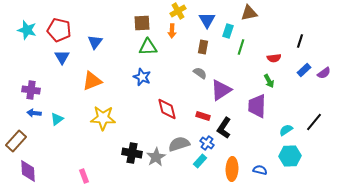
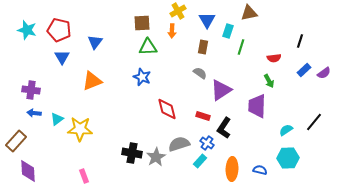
yellow star at (103, 118): moved 23 px left, 11 px down
cyan hexagon at (290, 156): moved 2 px left, 2 px down
